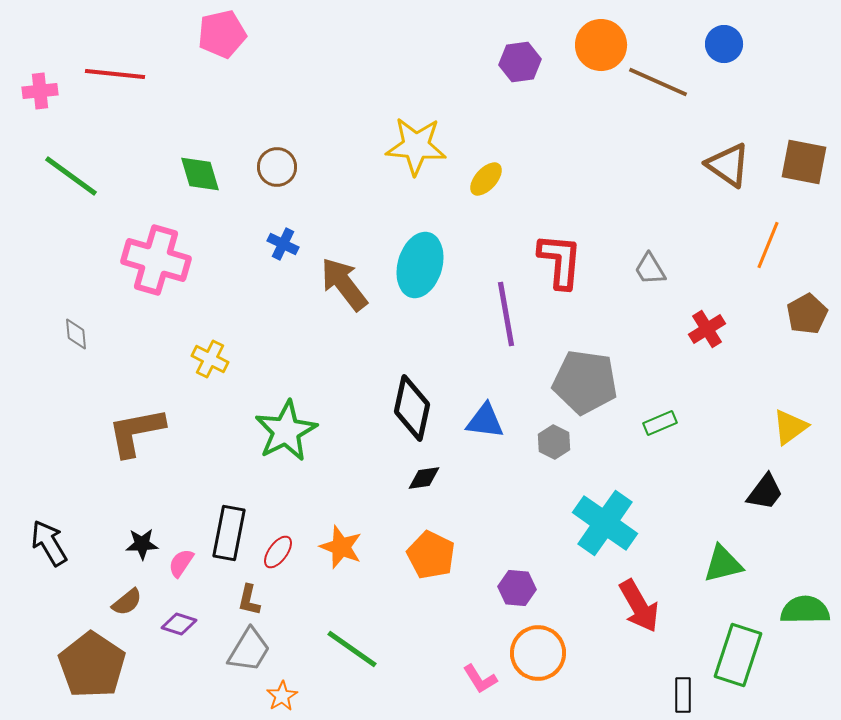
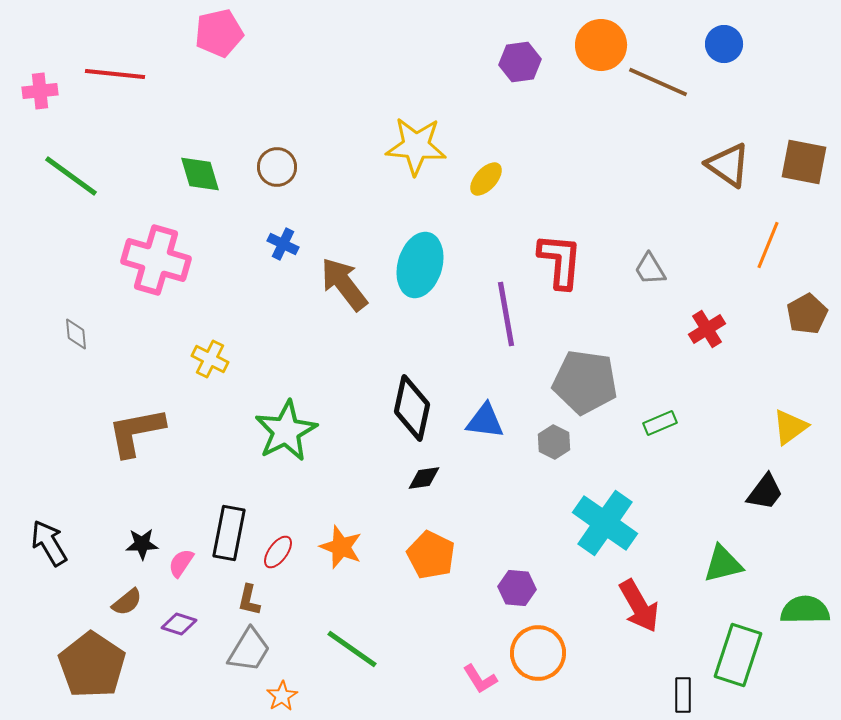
pink pentagon at (222, 34): moved 3 px left, 1 px up
